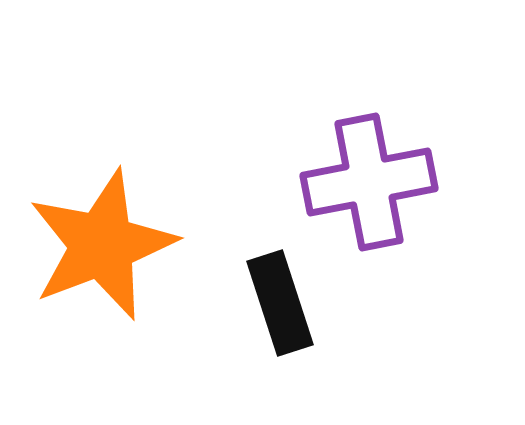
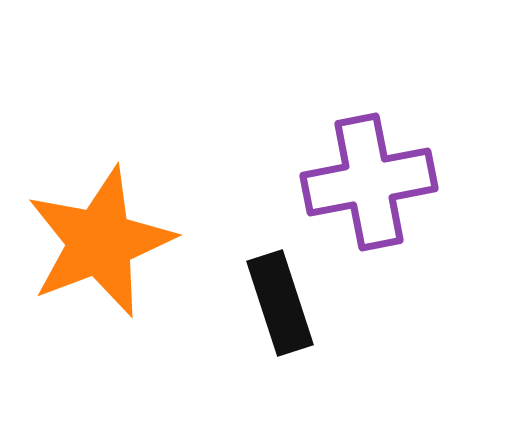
orange star: moved 2 px left, 3 px up
